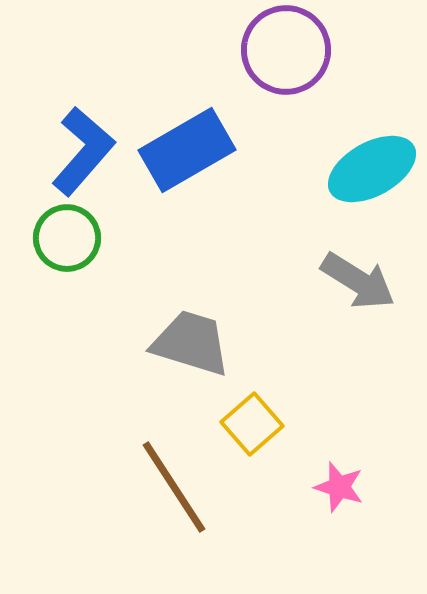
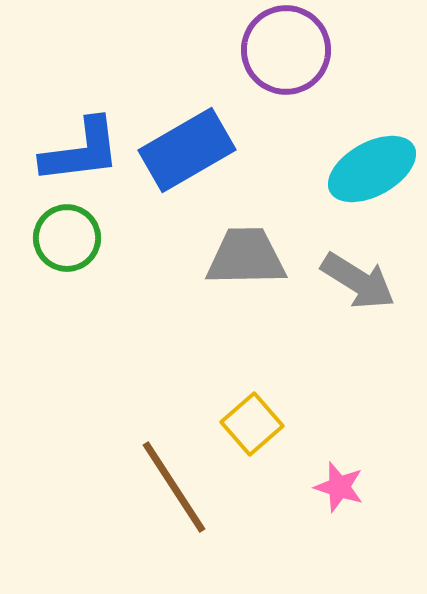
blue L-shape: moved 2 px left; rotated 42 degrees clockwise
gray trapezoid: moved 55 px right, 86 px up; rotated 18 degrees counterclockwise
